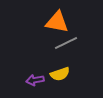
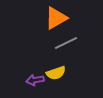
orange triangle: moved 1 px left, 4 px up; rotated 40 degrees counterclockwise
yellow semicircle: moved 4 px left, 1 px up
